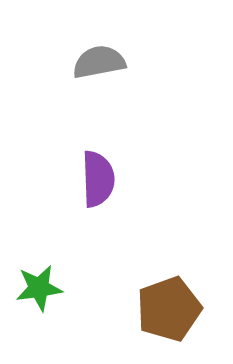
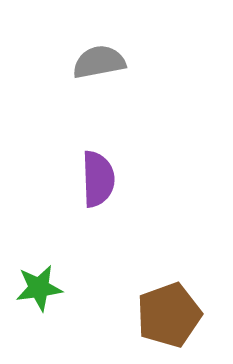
brown pentagon: moved 6 px down
